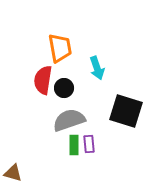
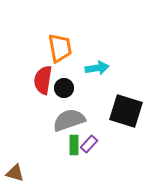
cyan arrow: rotated 80 degrees counterclockwise
purple rectangle: rotated 48 degrees clockwise
brown triangle: moved 2 px right
